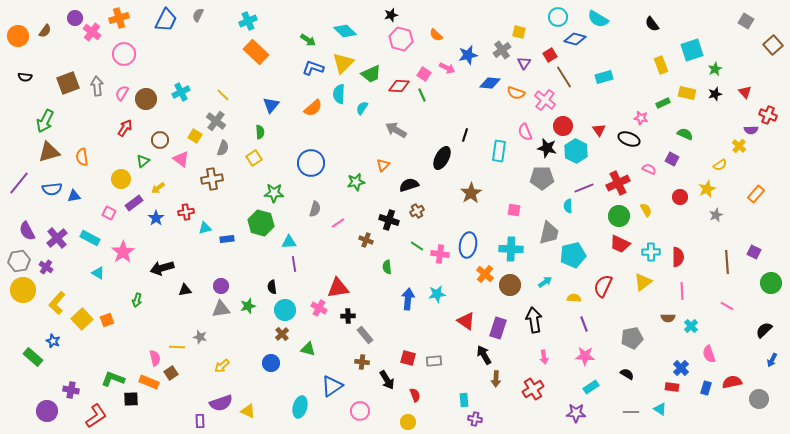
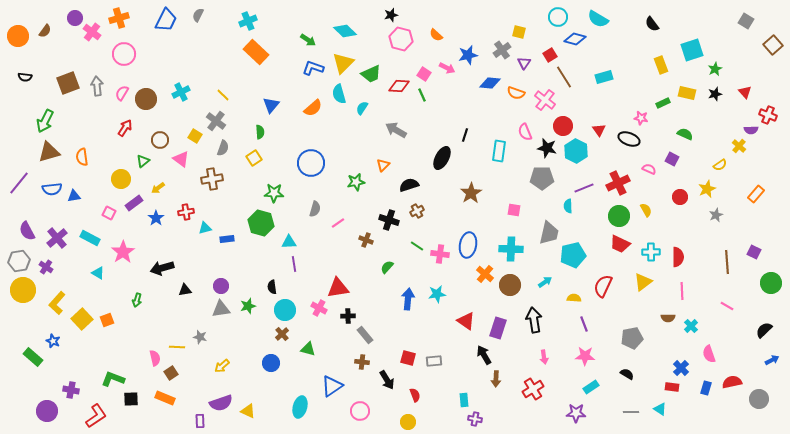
cyan semicircle at (339, 94): rotated 18 degrees counterclockwise
green semicircle at (387, 267): rotated 48 degrees clockwise
blue arrow at (772, 360): rotated 144 degrees counterclockwise
orange rectangle at (149, 382): moved 16 px right, 16 px down
